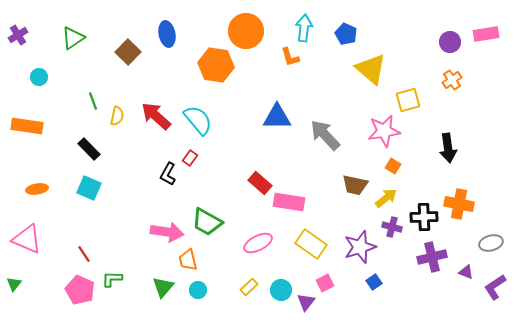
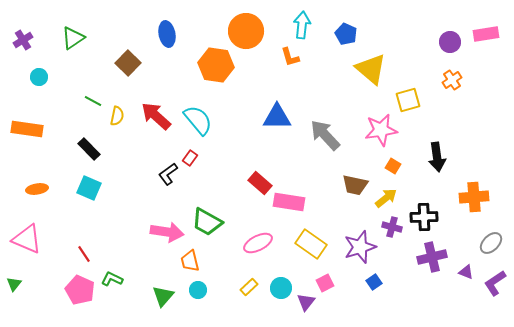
cyan arrow at (304, 28): moved 2 px left, 3 px up
purple cross at (18, 35): moved 5 px right, 5 px down
brown square at (128, 52): moved 11 px down
green line at (93, 101): rotated 42 degrees counterclockwise
orange rectangle at (27, 126): moved 3 px down
pink star at (384, 131): moved 3 px left, 1 px up
black arrow at (448, 148): moved 11 px left, 9 px down
black L-shape at (168, 174): rotated 25 degrees clockwise
orange cross at (459, 204): moved 15 px right, 7 px up; rotated 16 degrees counterclockwise
gray ellipse at (491, 243): rotated 30 degrees counterclockwise
orange trapezoid at (188, 260): moved 2 px right, 1 px down
green L-shape at (112, 279): rotated 25 degrees clockwise
green triangle at (163, 287): moved 9 px down
purple L-shape at (495, 287): moved 4 px up
cyan circle at (281, 290): moved 2 px up
